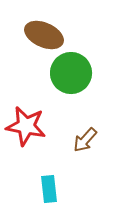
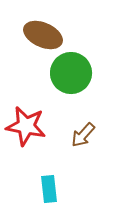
brown ellipse: moved 1 px left
brown arrow: moved 2 px left, 5 px up
